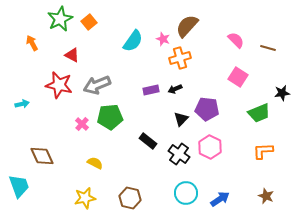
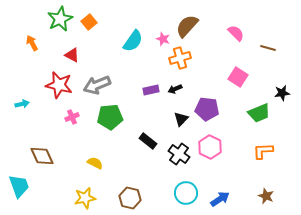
pink semicircle: moved 7 px up
pink cross: moved 10 px left, 7 px up; rotated 24 degrees clockwise
